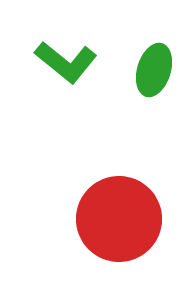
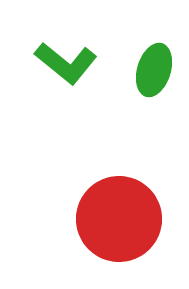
green L-shape: moved 1 px down
